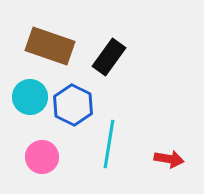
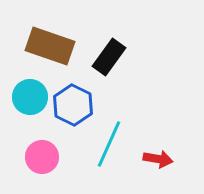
cyan line: rotated 15 degrees clockwise
red arrow: moved 11 px left
